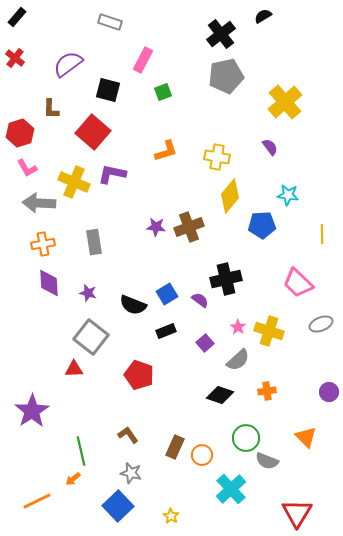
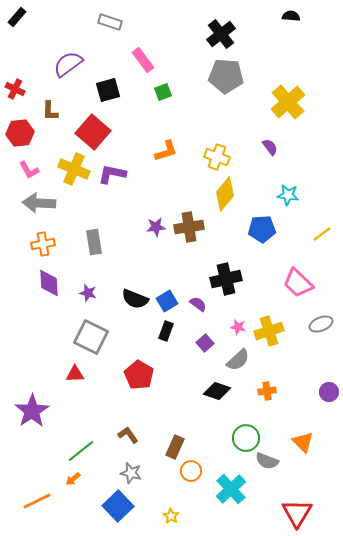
black semicircle at (263, 16): moved 28 px right; rotated 36 degrees clockwise
red cross at (15, 58): moved 31 px down; rotated 12 degrees counterclockwise
pink rectangle at (143, 60): rotated 65 degrees counterclockwise
gray pentagon at (226, 76): rotated 16 degrees clockwise
black square at (108, 90): rotated 30 degrees counterclockwise
yellow cross at (285, 102): moved 3 px right
brown L-shape at (51, 109): moved 1 px left, 2 px down
red hexagon at (20, 133): rotated 12 degrees clockwise
yellow cross at (217, 157): rotated 10 degrees clockwise
pink L-shape at (27, 168): moved 2 px right, 2 px down
yellow cross at (74, 182): moved 13 px up
yellow diamond at (230, 196): moved 5 px left, 2 px up
blue pentagon at (262, 225): moved 4 px down
purple star at (156, 227): rotated 12 degrees counterclockwise
brown cross at (189, 227): rotated 12 degrees clockwise
yellow line at (322, 234): rotated 54 degrees clockwise
blue square at (167, 294): moved 7 px down
purple semicircle at (200, 300): moved 2 px left, 4 px down
black semicircle at (133, 305): moved 2 px right, 6 px up
pink star at (238, 327): rotated 21 degrees counterclockwise
black rectangle at (166, 331): rotated 48 degrees counterclockwise
yellow cross at (269, 331): rotated 36 degrees counterclockwise
gray square at (91, 337): rotated 12 degrees counterclockwise
red triangle at (74, 369): moved 1 px right, 5 px down
red pentagon at (139, 375): rotated 12 degrees clockwise
black diamond at (220, 395): moved 3 px left, 4 px up
orange triangle at (306, 437): moved 3 px left, 5 px down
green line at (81, 451): rotated 64 degrees clockwise
orange circle at (202, 455): moved 11 px left, 16 px down
